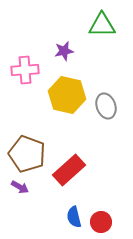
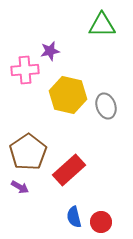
purple star: moved 14 px left
yellow hexagon: moved 1 px right
brown pentagon: moved 1 px right, 2 px up; rotated 18 degrees clockwise
